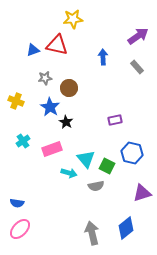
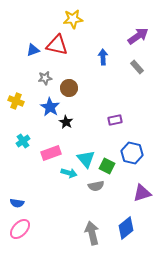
pink rectangle: moved 1 px left, 4 px down
